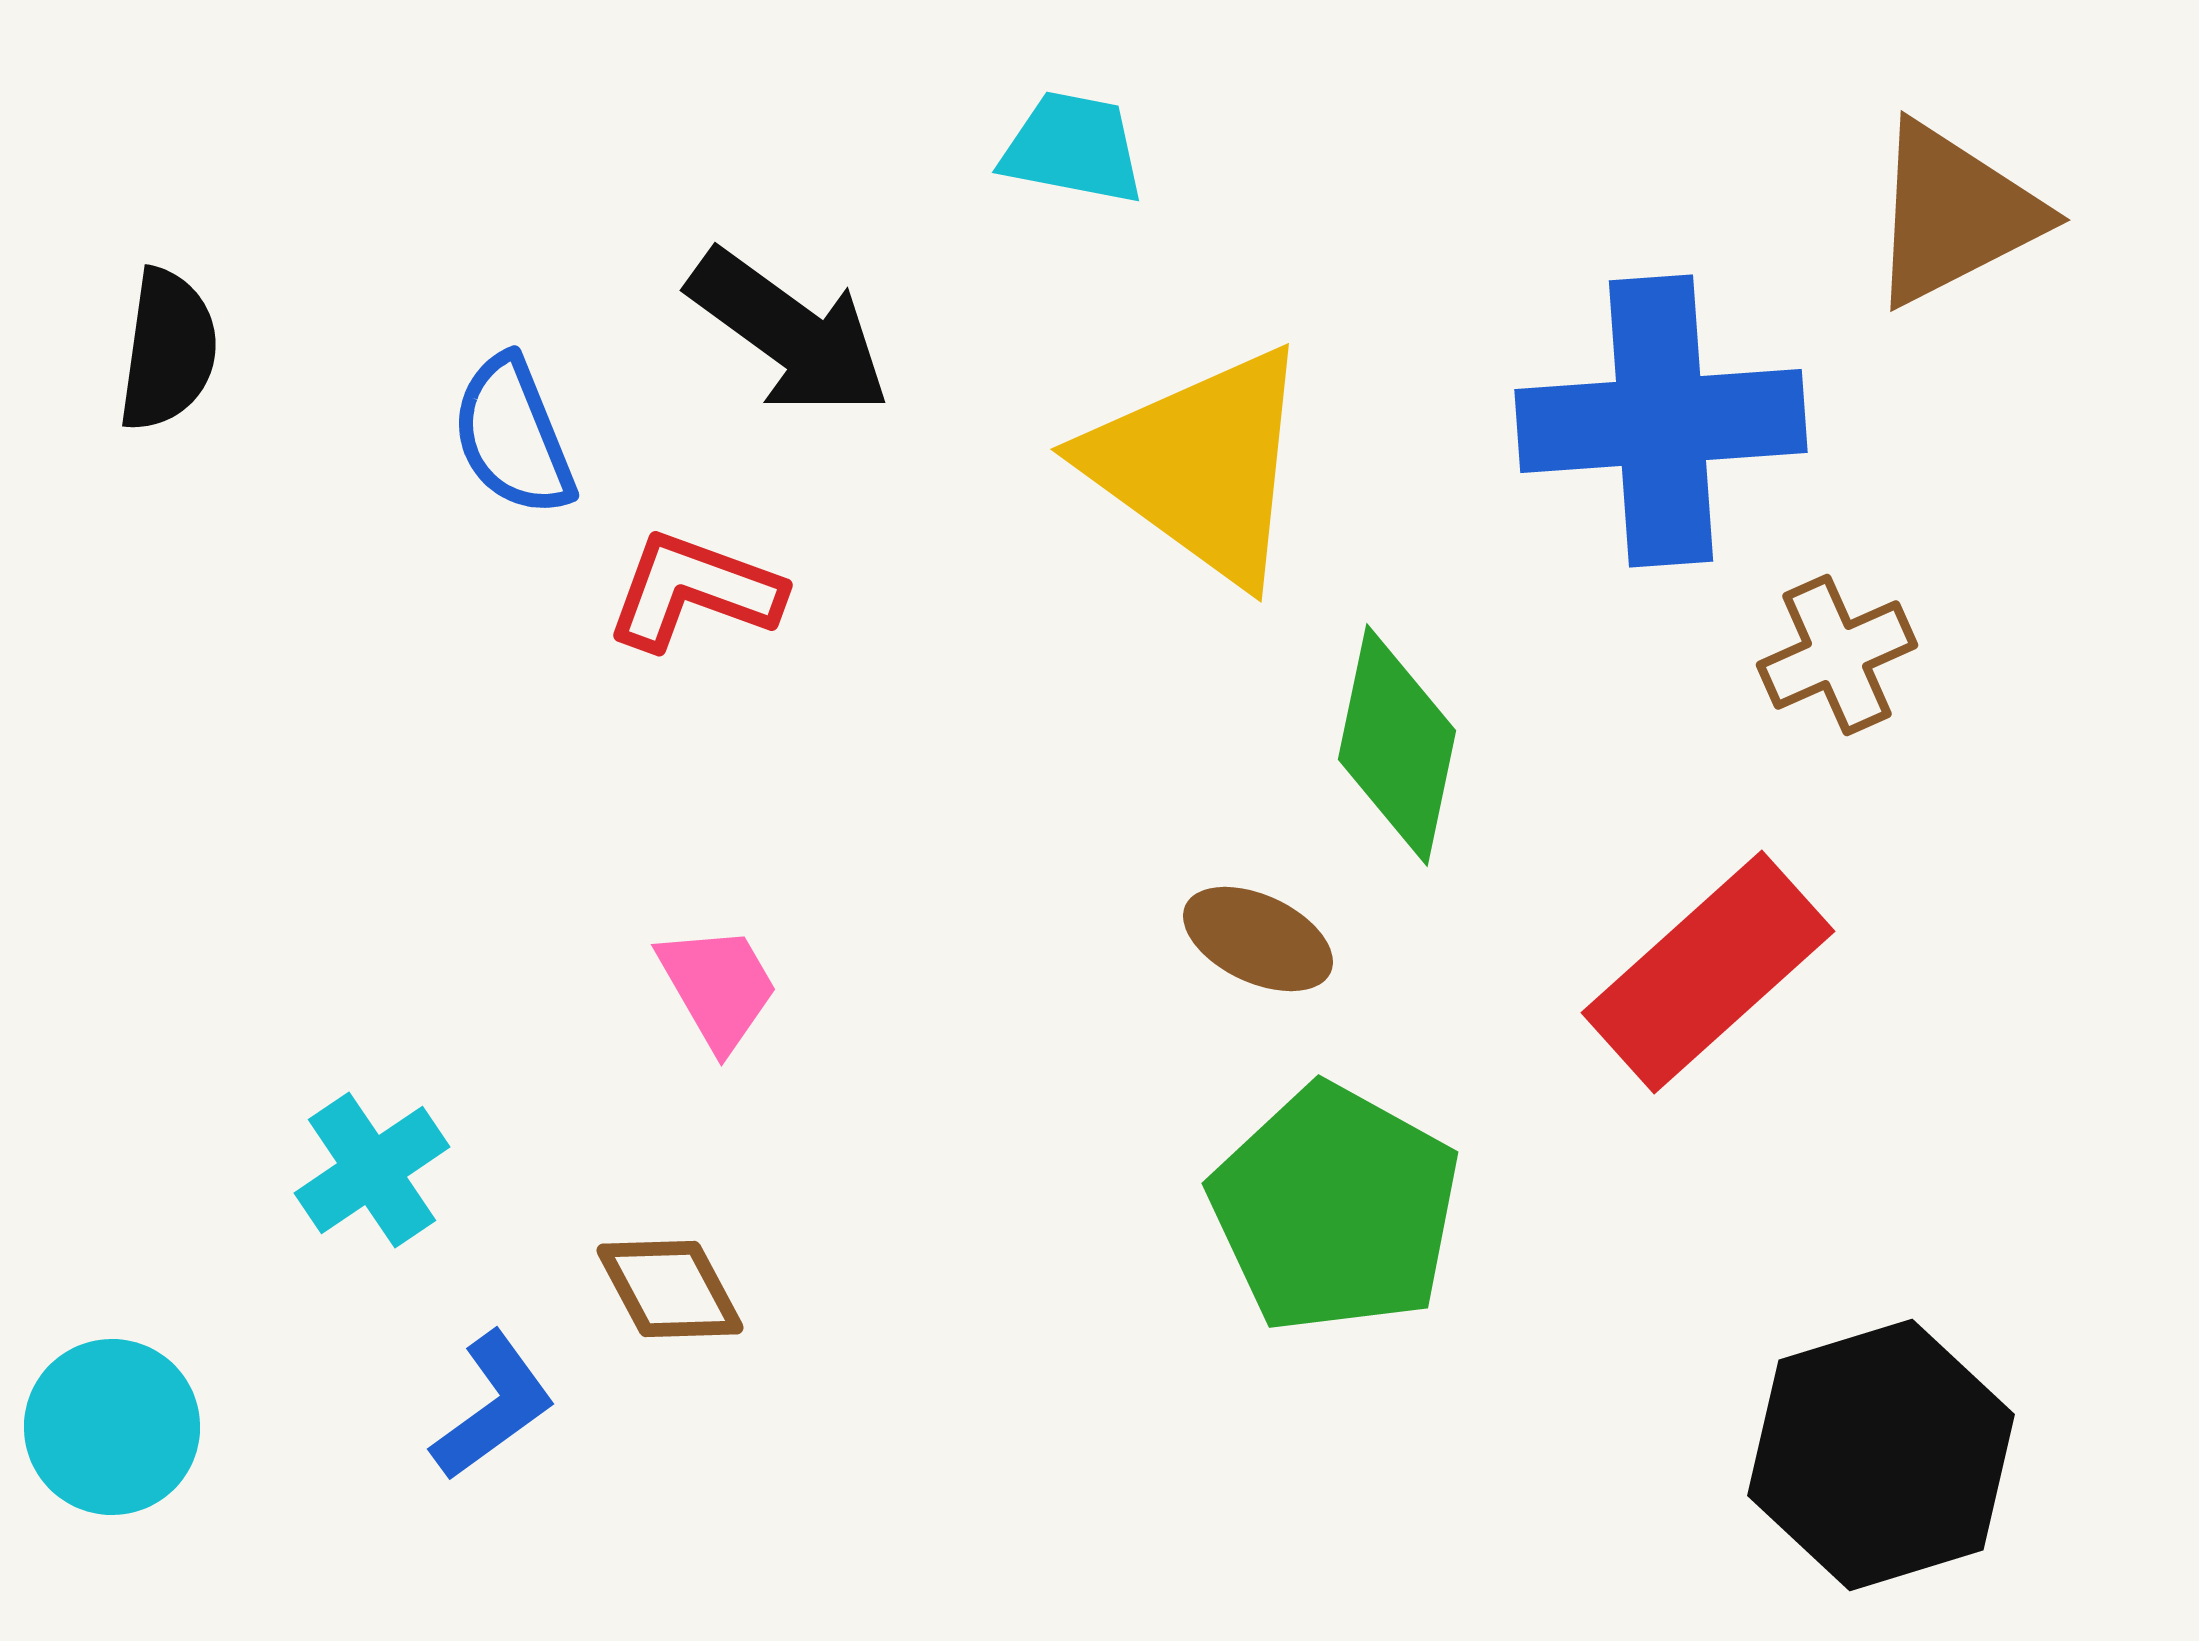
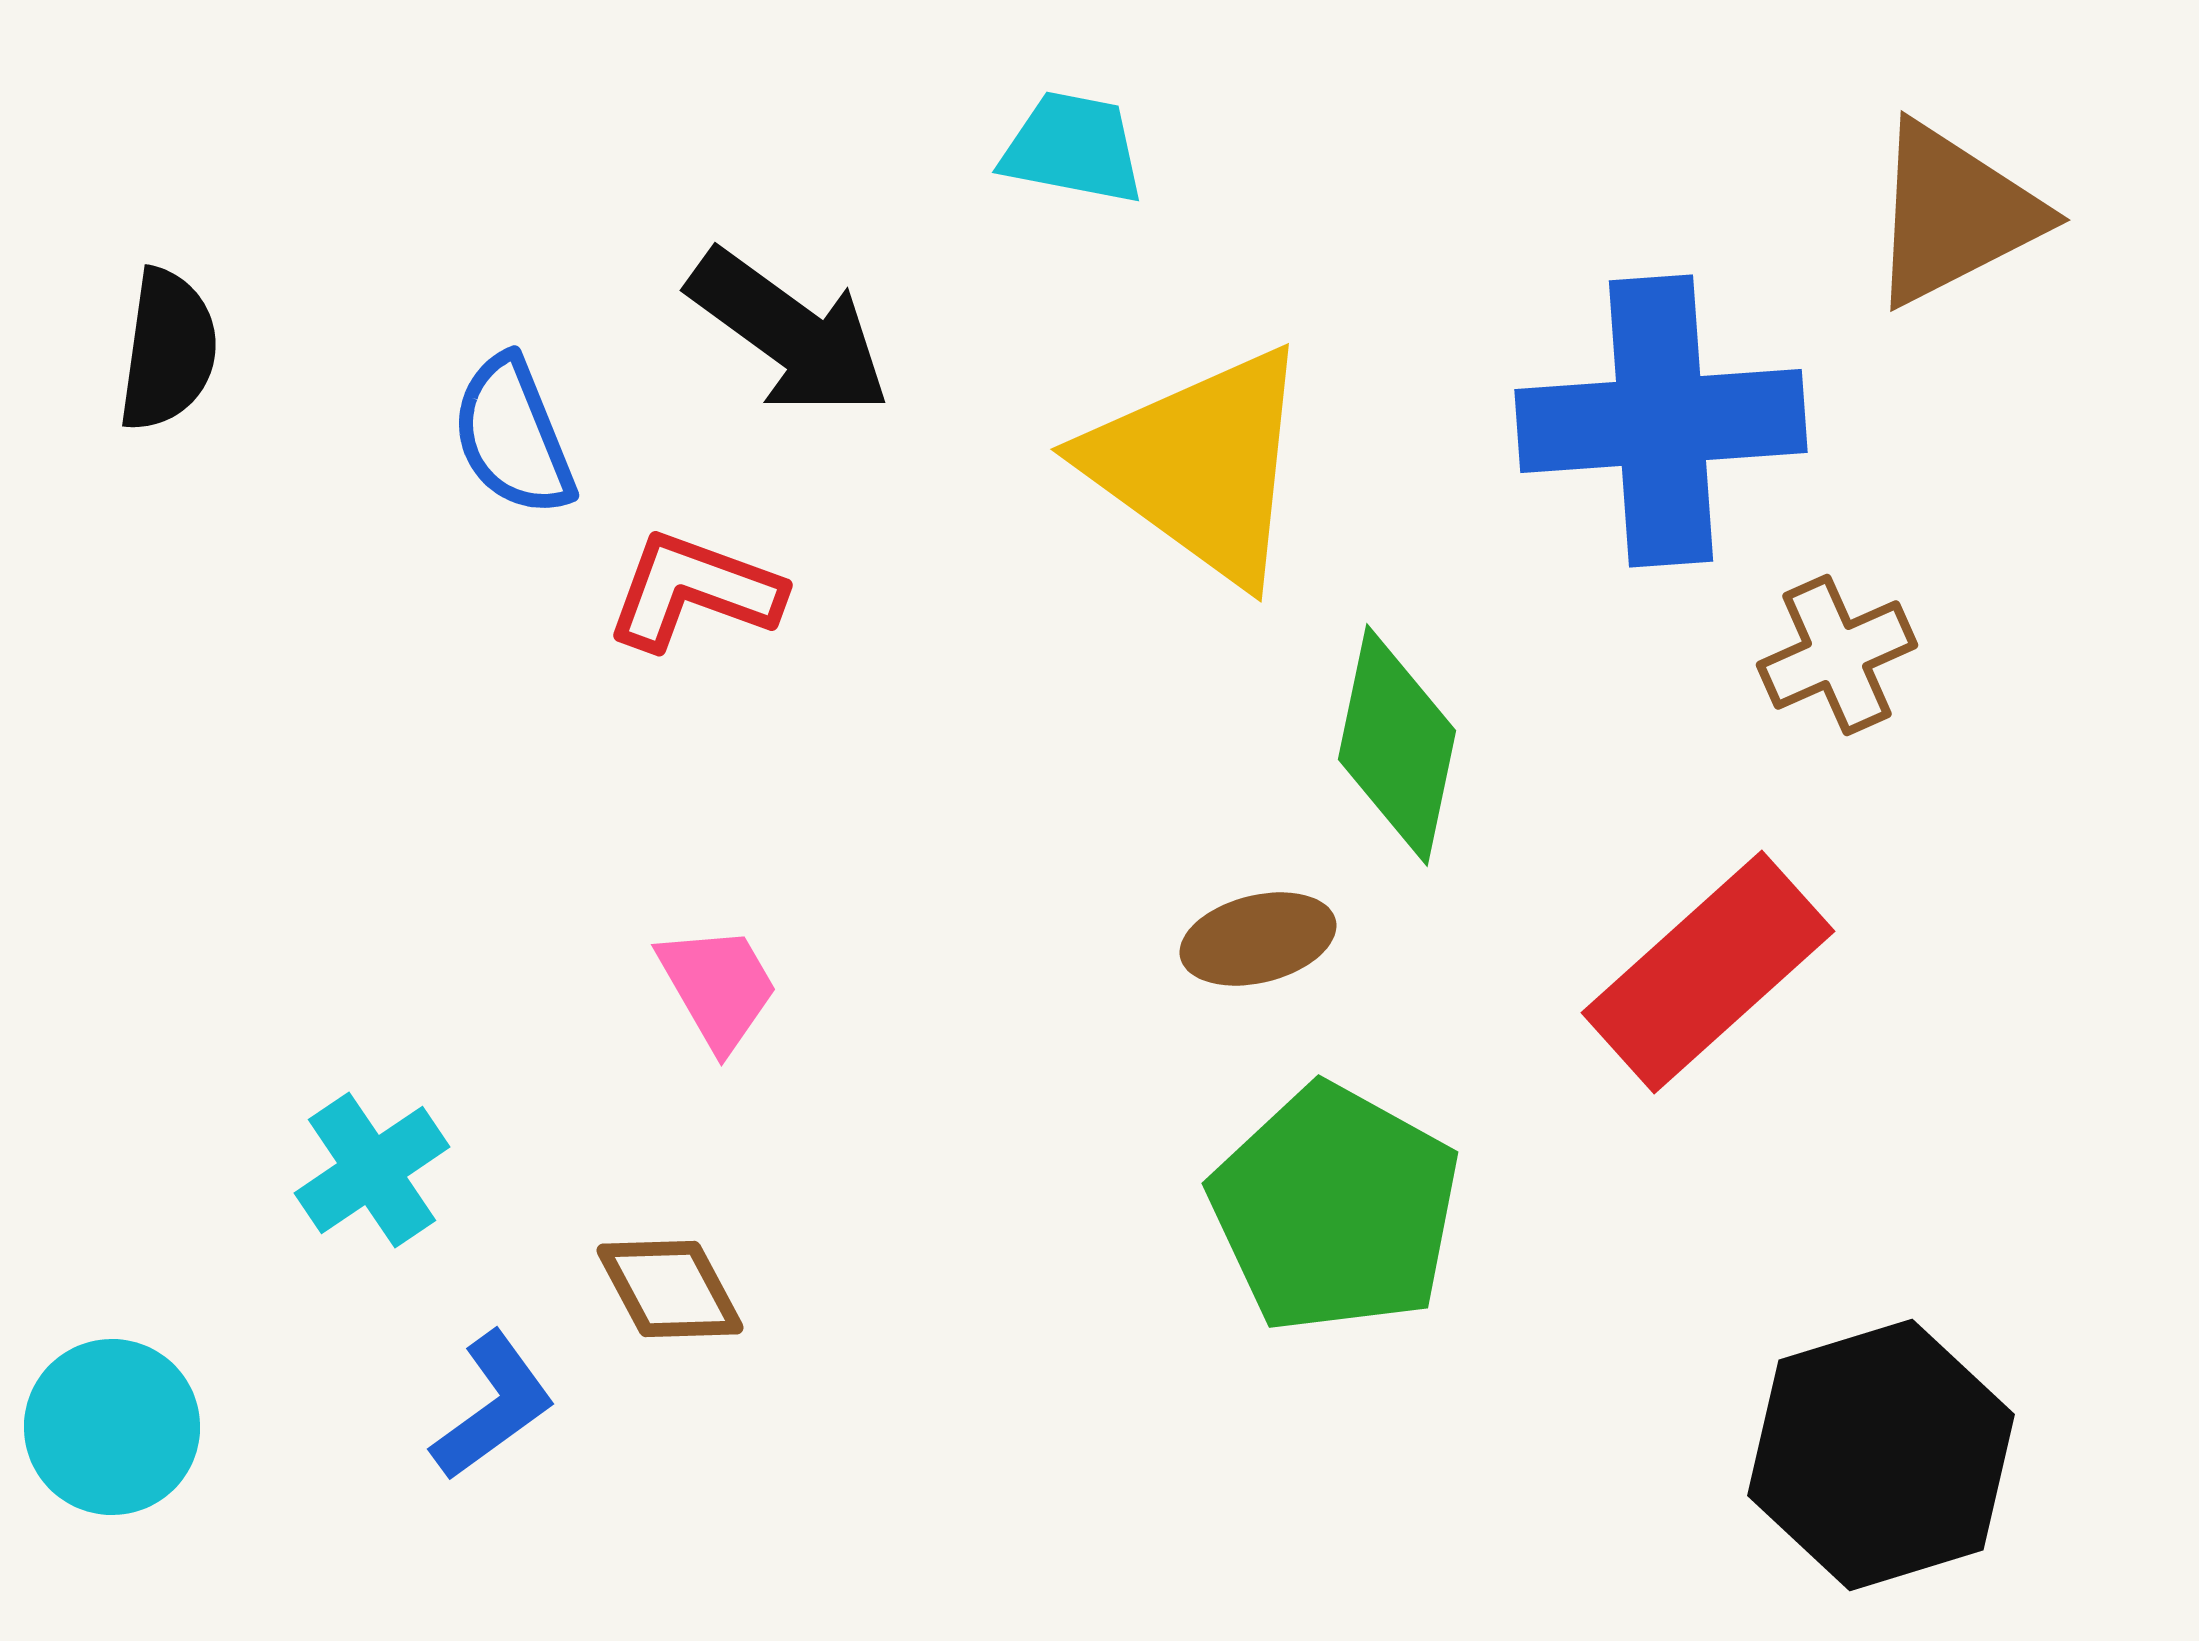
brown ellipse: rotated 39 degrees counterclockwise
